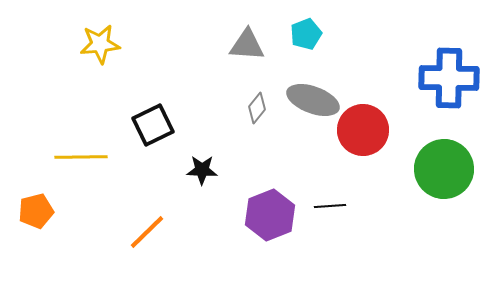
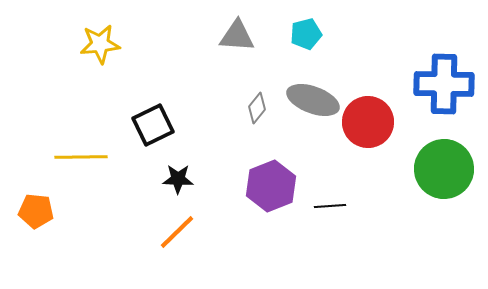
cyan pentagon: rotated 8 degrees clockwise
gray triangle: moved 10 px left, 9 px up
blue cross: moved 5 px left, 6 px down
red circle: moved 5 px right, 8 px up
black star: moved 24 px left, 9 px down
orange pentagon: rotated 20 degrees clockwise
purple hexagon: moved 1 px right, 29 px up
orange line: moved 30 px right
